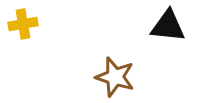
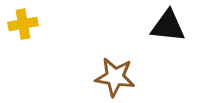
brown star: rotated 9 degrees counterclockwise
